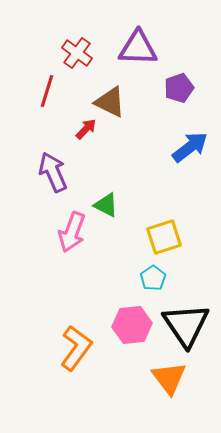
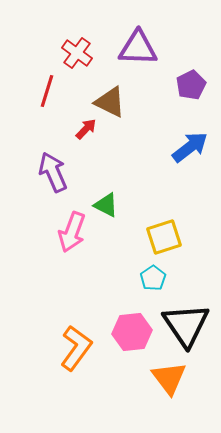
purple pentagon: moved 12 px right, 3 px up; rotated 8 degrees counterclockwise
pink hexagon: moved 7 px down
